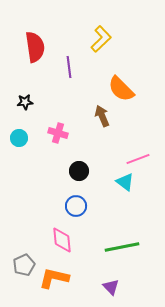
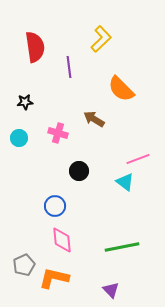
brown arrow: moved 8 px left, 3 px down; rotated 35 degrees counterclockwise
blue circle: moved 21 px left
purple triangle: moved 3 px down
